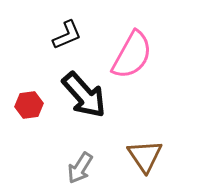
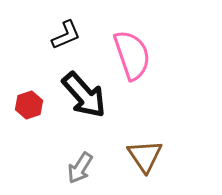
black L-shape: moved 1 px left
pink semicircle: rotated 48 degrees counterclockwise
red hexagon: rotated 12 degrees counterclockwise
